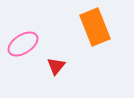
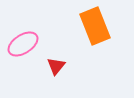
orange rectangle: moved 1 px up
